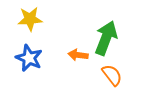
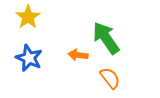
yellow star: moved 2 px left, 2 px up; rotated 30 degrees counterclockwise
green arrow: rotated 56 degrees counterclockwise
orange semicircle: moved 2 px left, 3 px down
